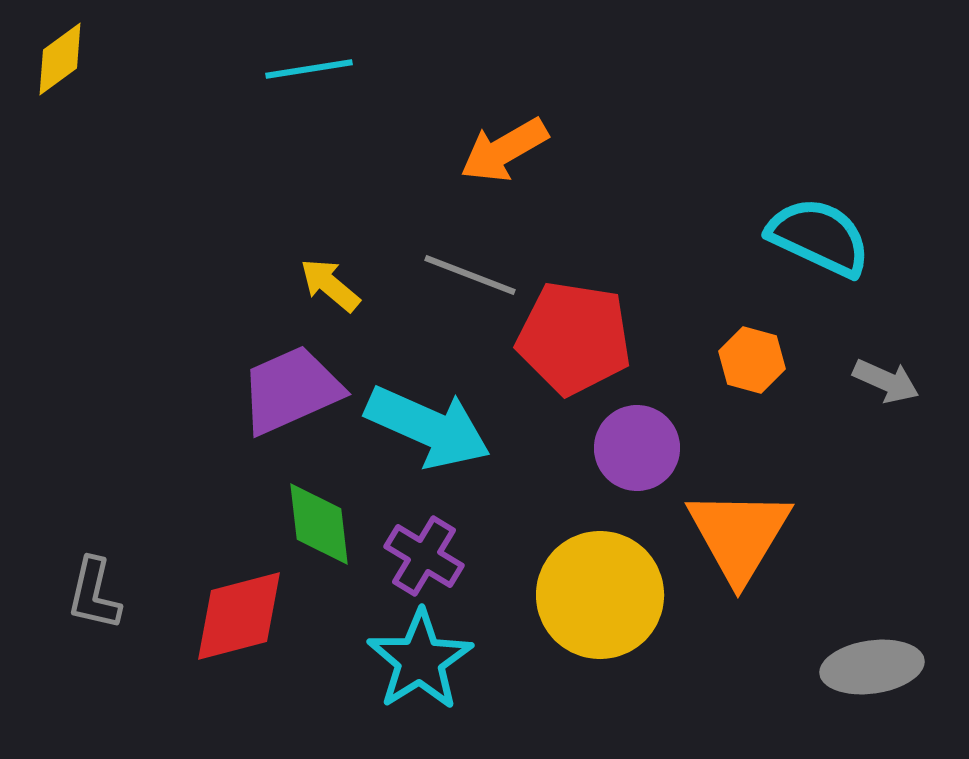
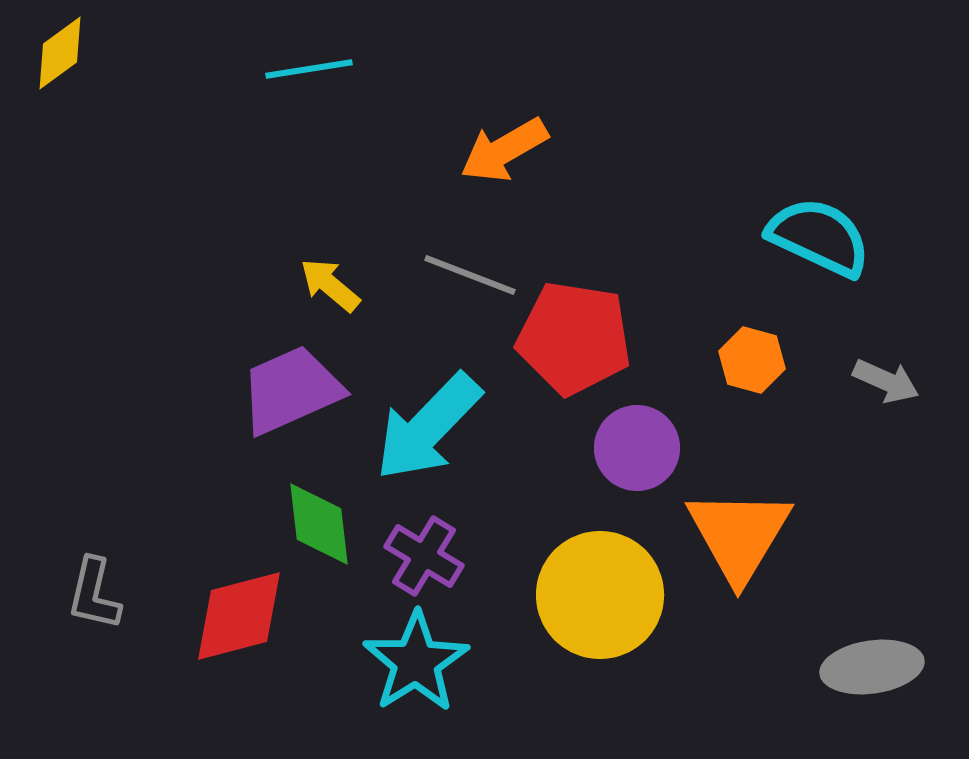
yellow diamond: moved 6 px up
cyan arrow: rotated 110 degrees clockwise
cyan star: moved 4 px left, 2 px down
